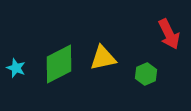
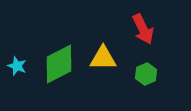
red arrow: moved 26 px left, 5 px up
yellow triangle: rotated 12 degrees clockwise
cyan star: moved 1 px right, 2 px up
